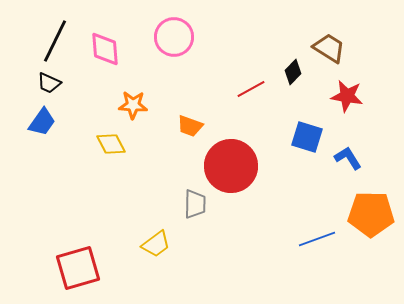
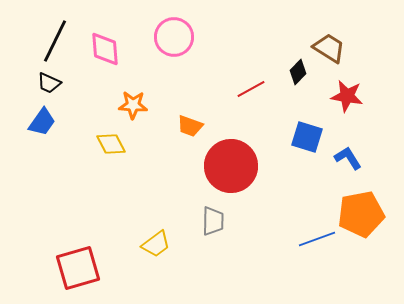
black diamond: moved 5 px right
gray trapezoid: moved 18 px right, 17 px down
orange pentagon: moved 10 px left; rotated 12 degrees counterclockwise
